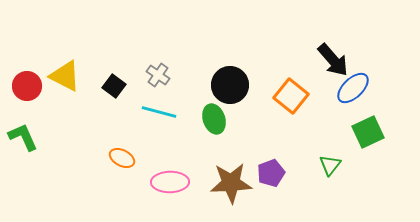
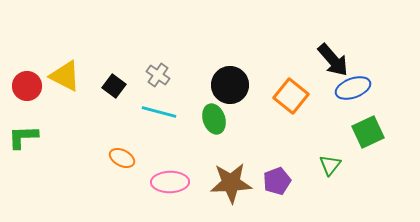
blue ellipse: rotated 24 degrees clockwise
green L-shape: rotated 68 degrees counterclockwise
purple pentagon: moved 6 px right, 8 px down
